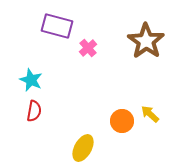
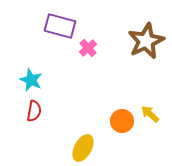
purple rectangle: moved 3 px right
brown star: rotated 12 degrees clockwise
